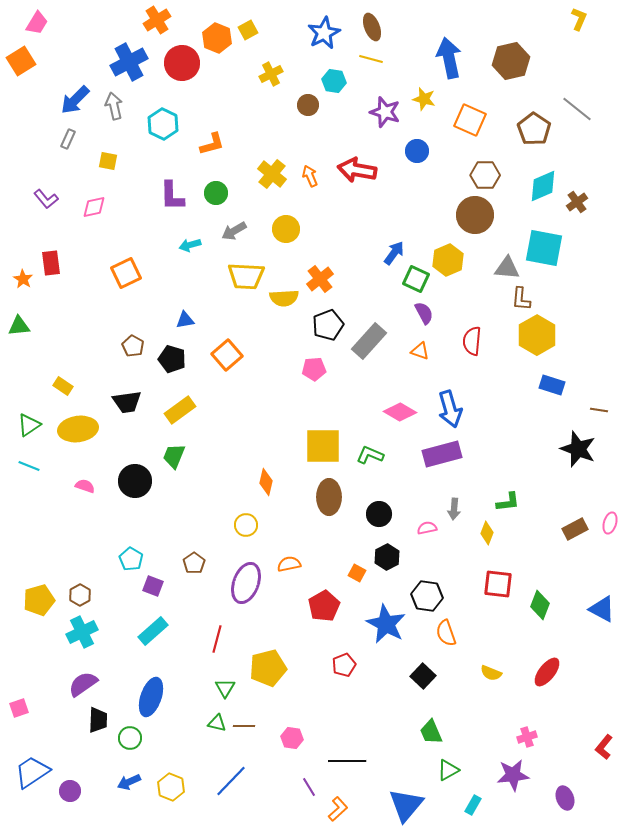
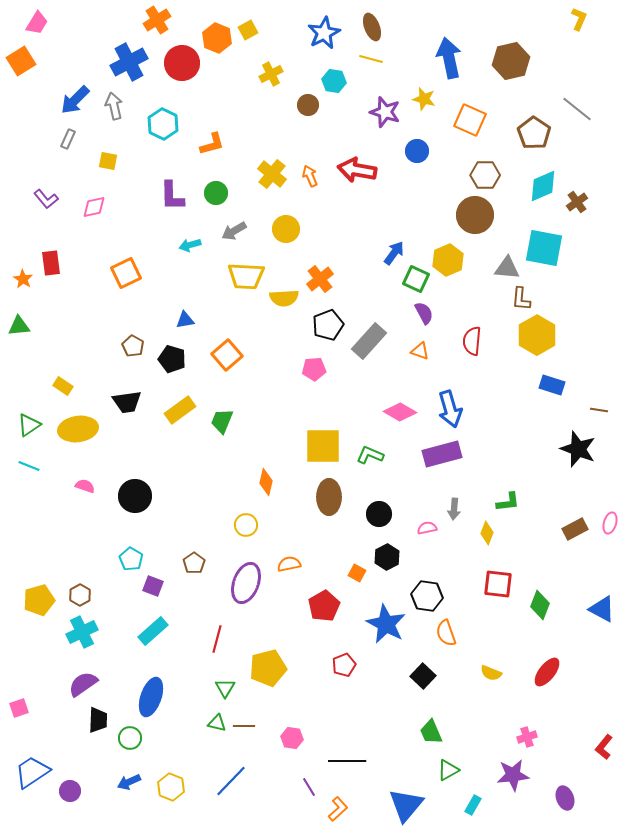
brown pentagon at (534, 129): moved 4 px down
green trapezoid at (174, 456): moved 48 px right, 35 px up
black circle at (135, 481): moved 15 px down
